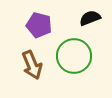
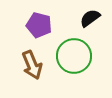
black semicircle: rotated 15 degrees counterclockwise
